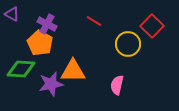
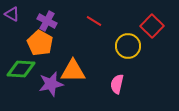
purple cross: moved 3 px up
yellow circle: moved 2 px down
pink semicircle: moved 1 px up
